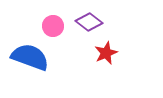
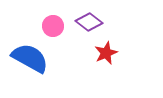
blue semicircle: moved 1 px down; rotated 9 degrees clockwise
